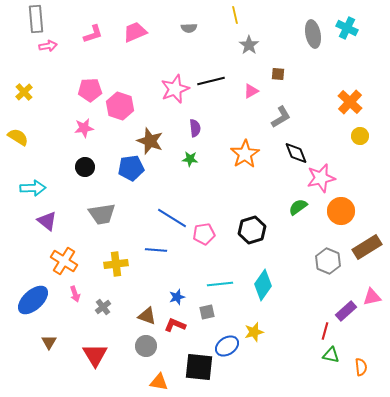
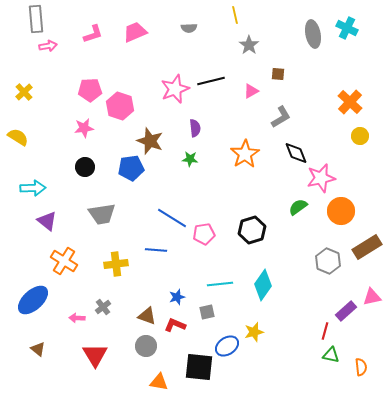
pink arrow at (75, 294): moved 2 px right, 24 px down; rotated 112 degrees clockwise
brown triangle at (49, 342): moved 11 px left, 7 px down; rotated 21 degrees counterclockwise
